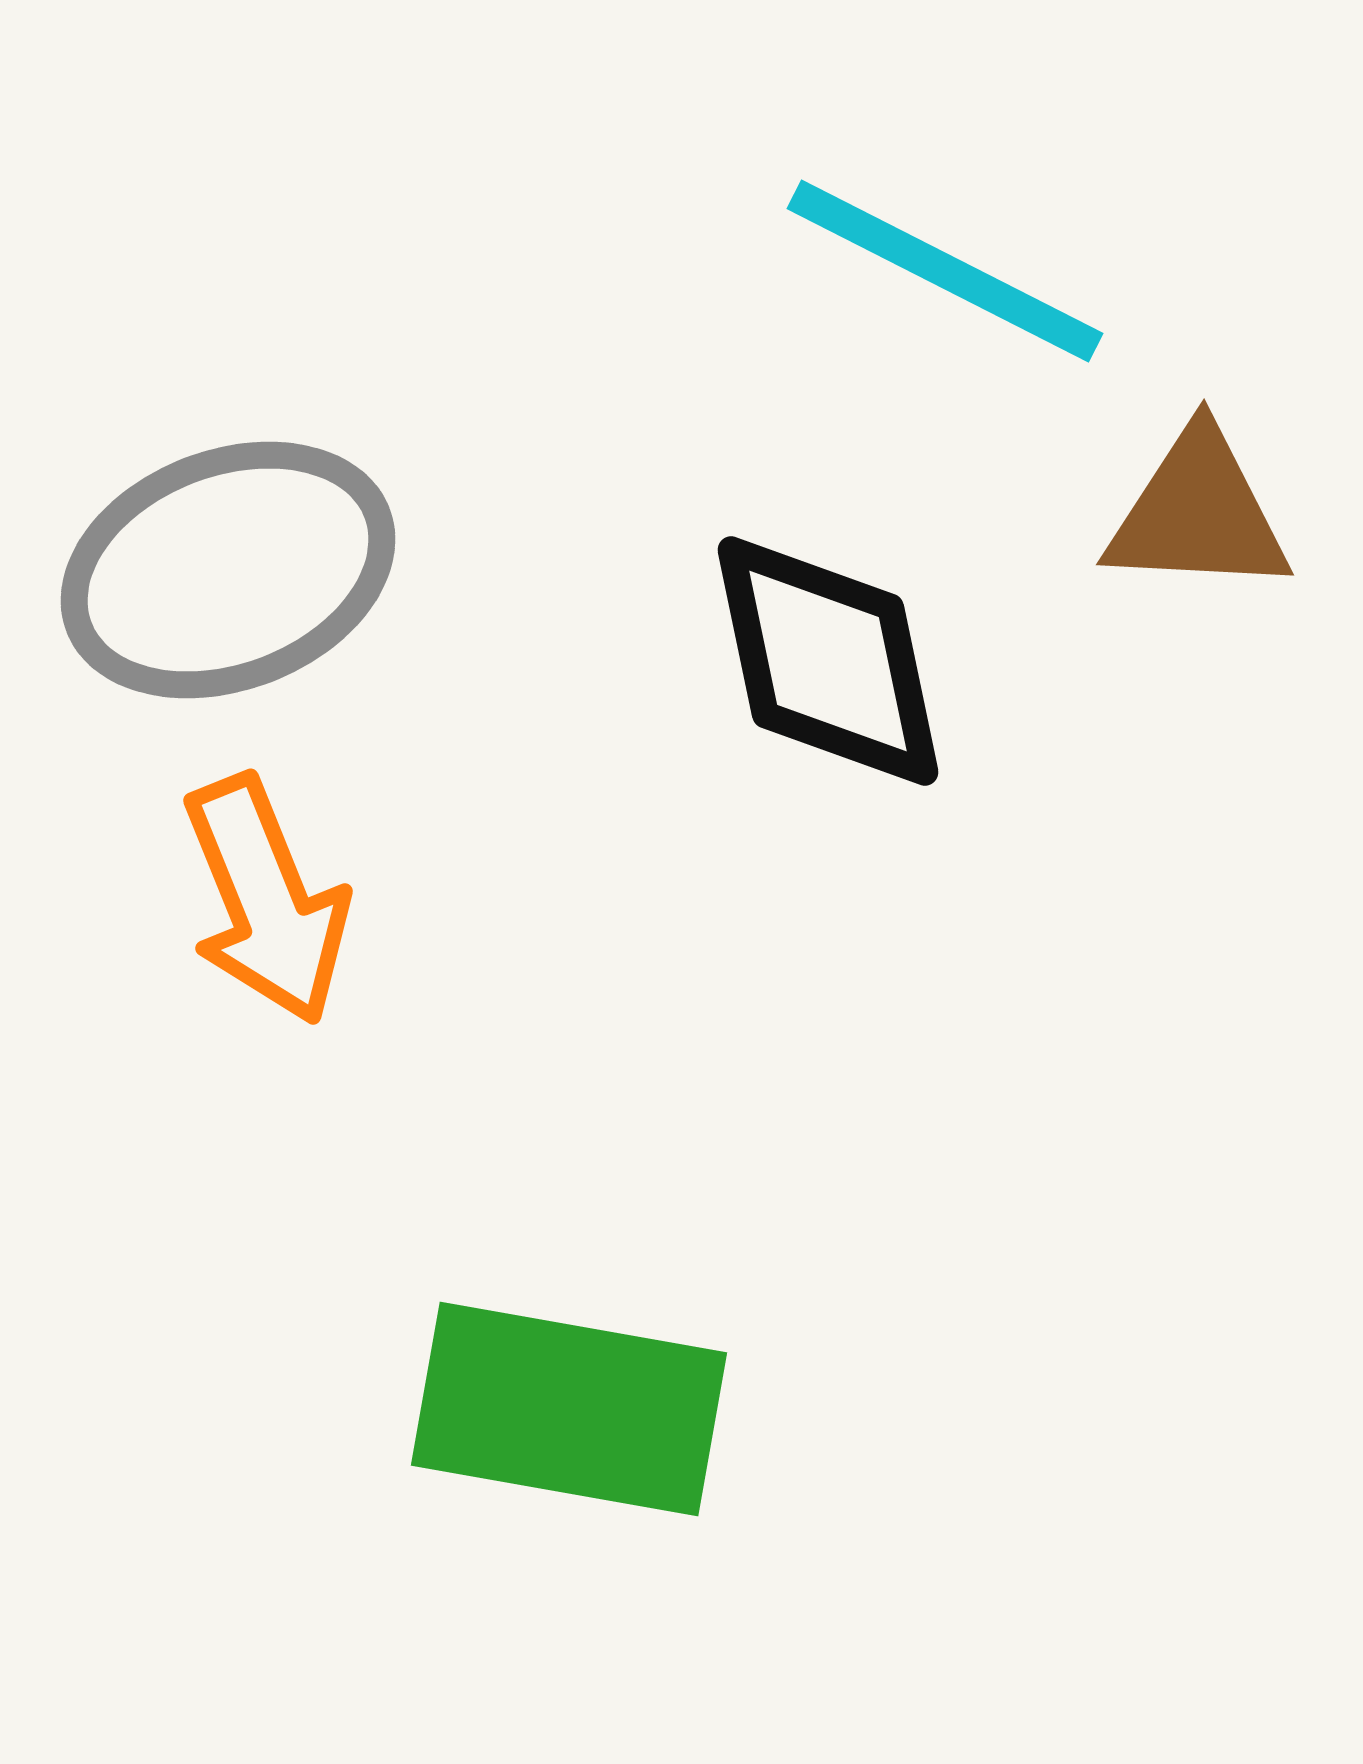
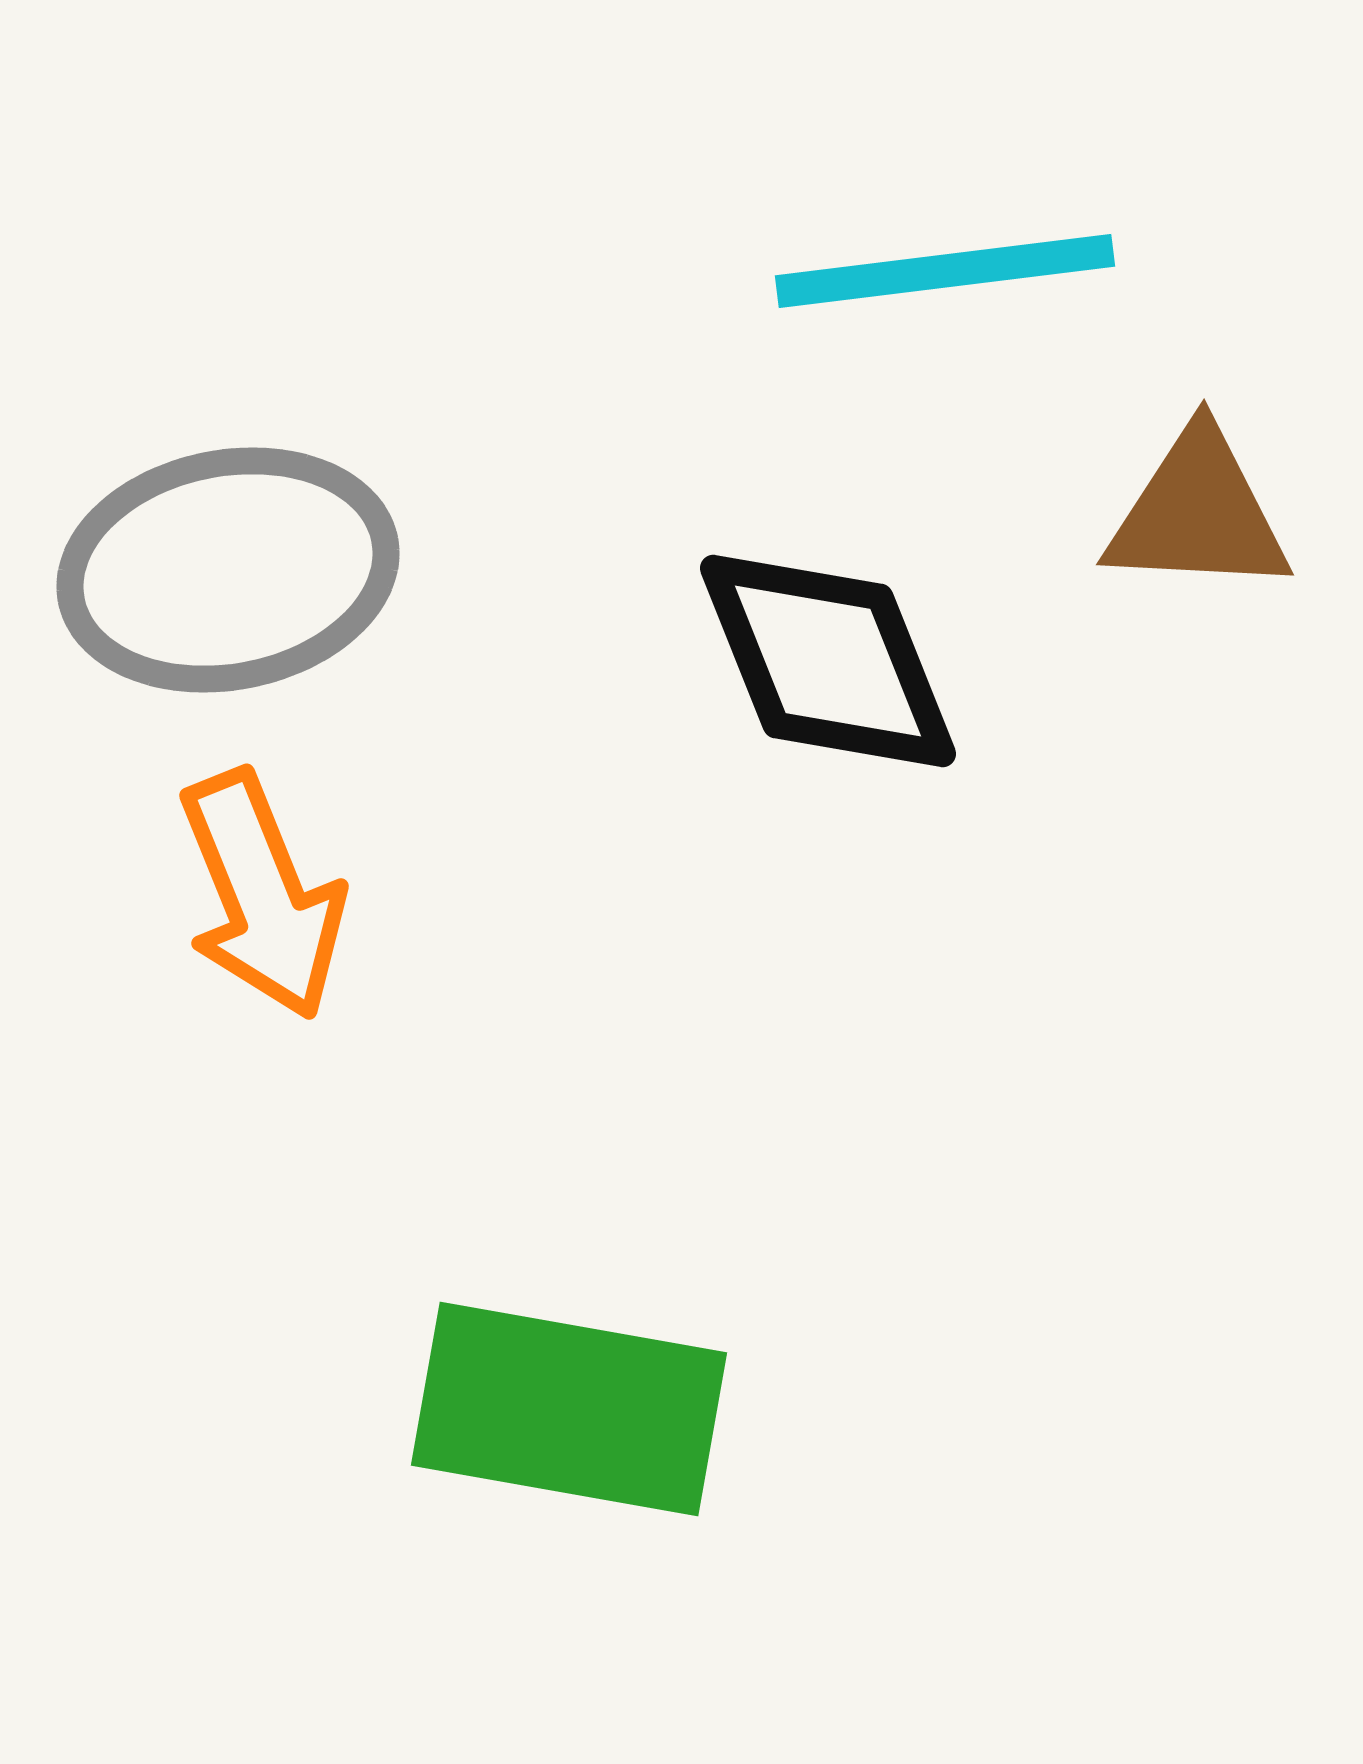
cyan line: rotated 34 degrees counterclockwise
gray ellipse: rotated 10 degrees clockwise
black diamond: rotated 10 degrees counterclockwise
orange arrow: moved 4 px left, 5 px up
